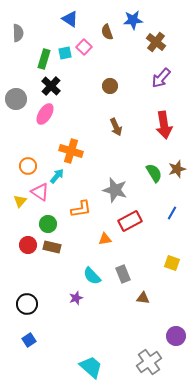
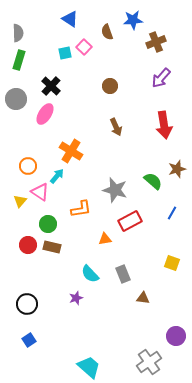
brown cross: rotated 30 degrees clockwise
green rectangle: moved 25 px left, 1 px down
orange cross: rotated 15 degrees clockwise
green semicircle: moved 1 px left, 8 px down; rotated 18 degrees counterclockwise
cyan semicircle: moved 2 px left, 2 px up
cyan trapezoid: moved 2 px left
